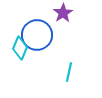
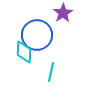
cyan diamond: moved 4 px right, 4 px down; rotated 20 degrees counterclockwise
cyan line: moved 18 px left
